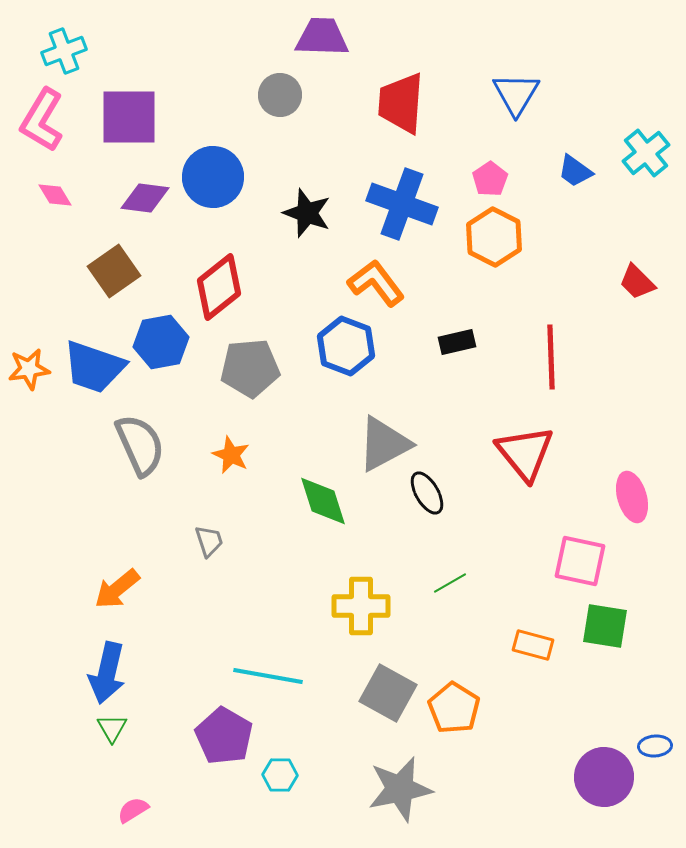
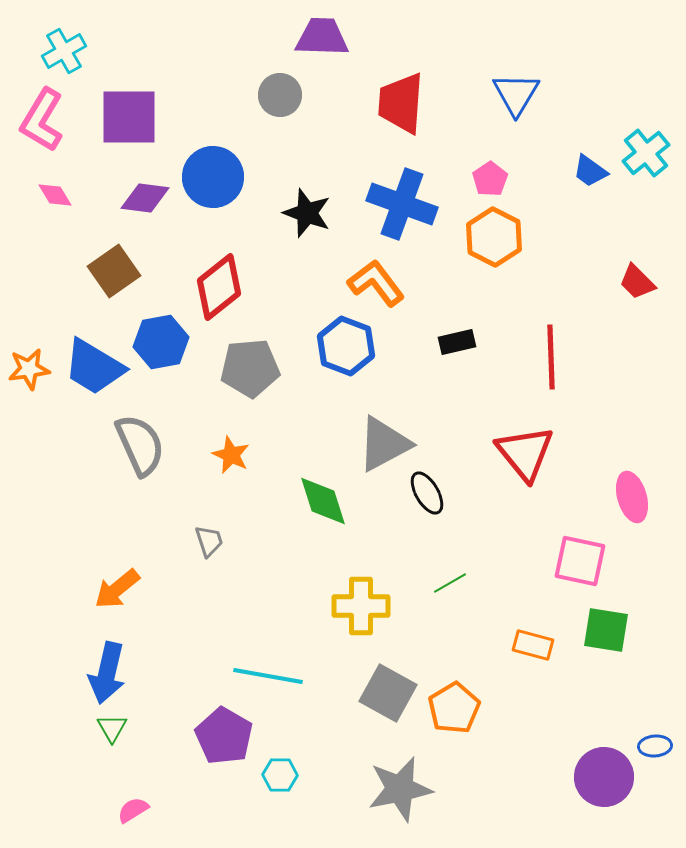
cyan cross at (64, 51): rotated 9 degrees counterclockwise
blue trapezoid at (575, 171): moved 15 px right
blue trapezoid at (94, 367): rotated 12 degrees clockwise
green square at (605, 626): moved 1 px right, 4 px down
orange pentagon at (454, 708): rotated 9 degrees clockwise
